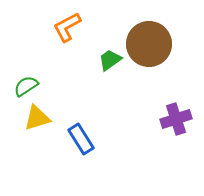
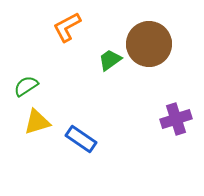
yellow triangle: moved 4 px down
blue rectangle: rotated 24 degrees counterclockwise
